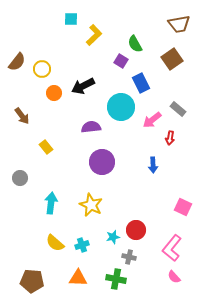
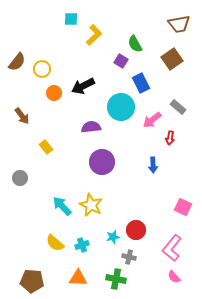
gray rectangle: moved 2 px up
cyan arrow: moved 11 px right, 3 px down; rotated 50 degrees counterclockwise
